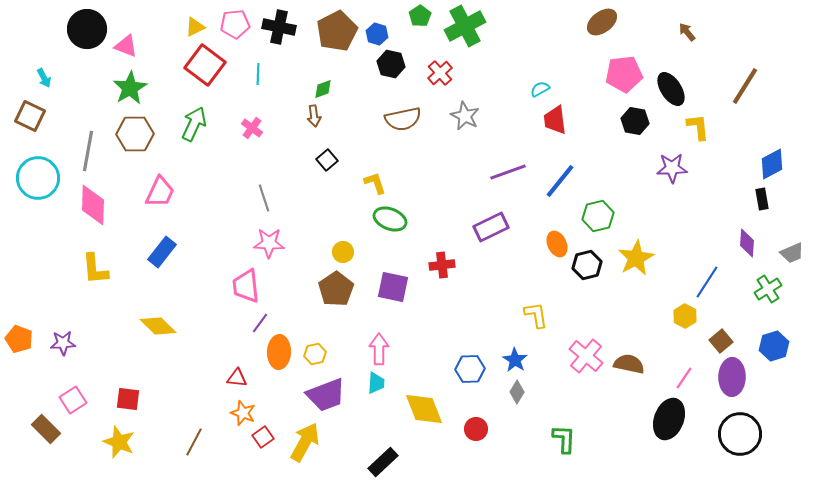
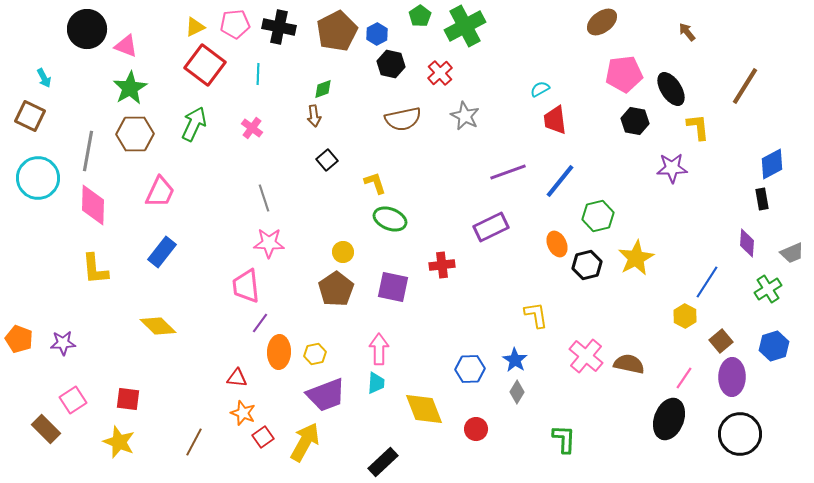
blue hexagon at (377, 34): rotated 15 degrees clockwise
